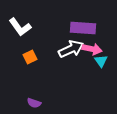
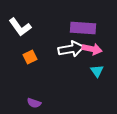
white arrow: rotated 15 degrees clockwise
cyan triangle: moved 4 px left, 10 px down
